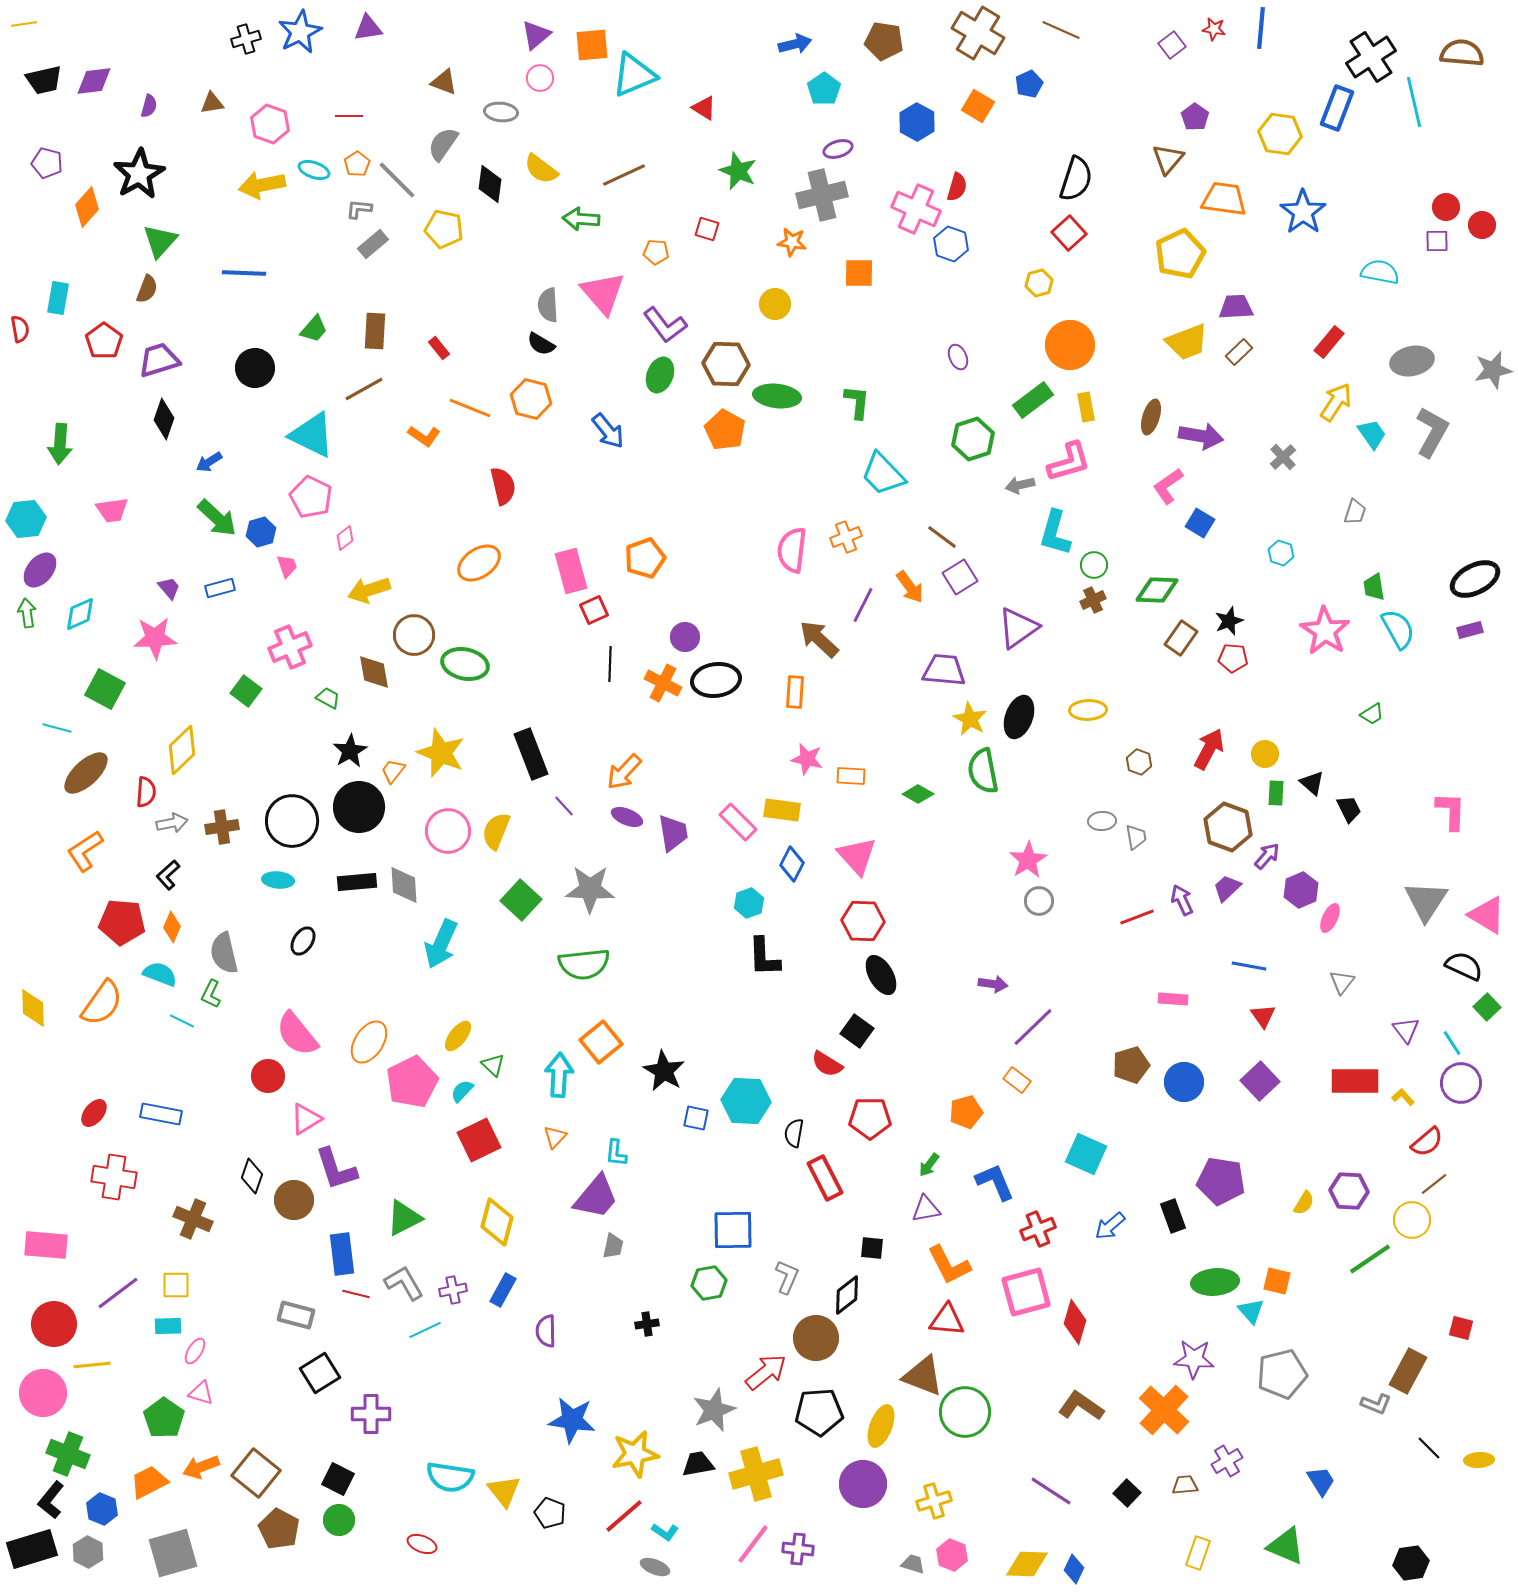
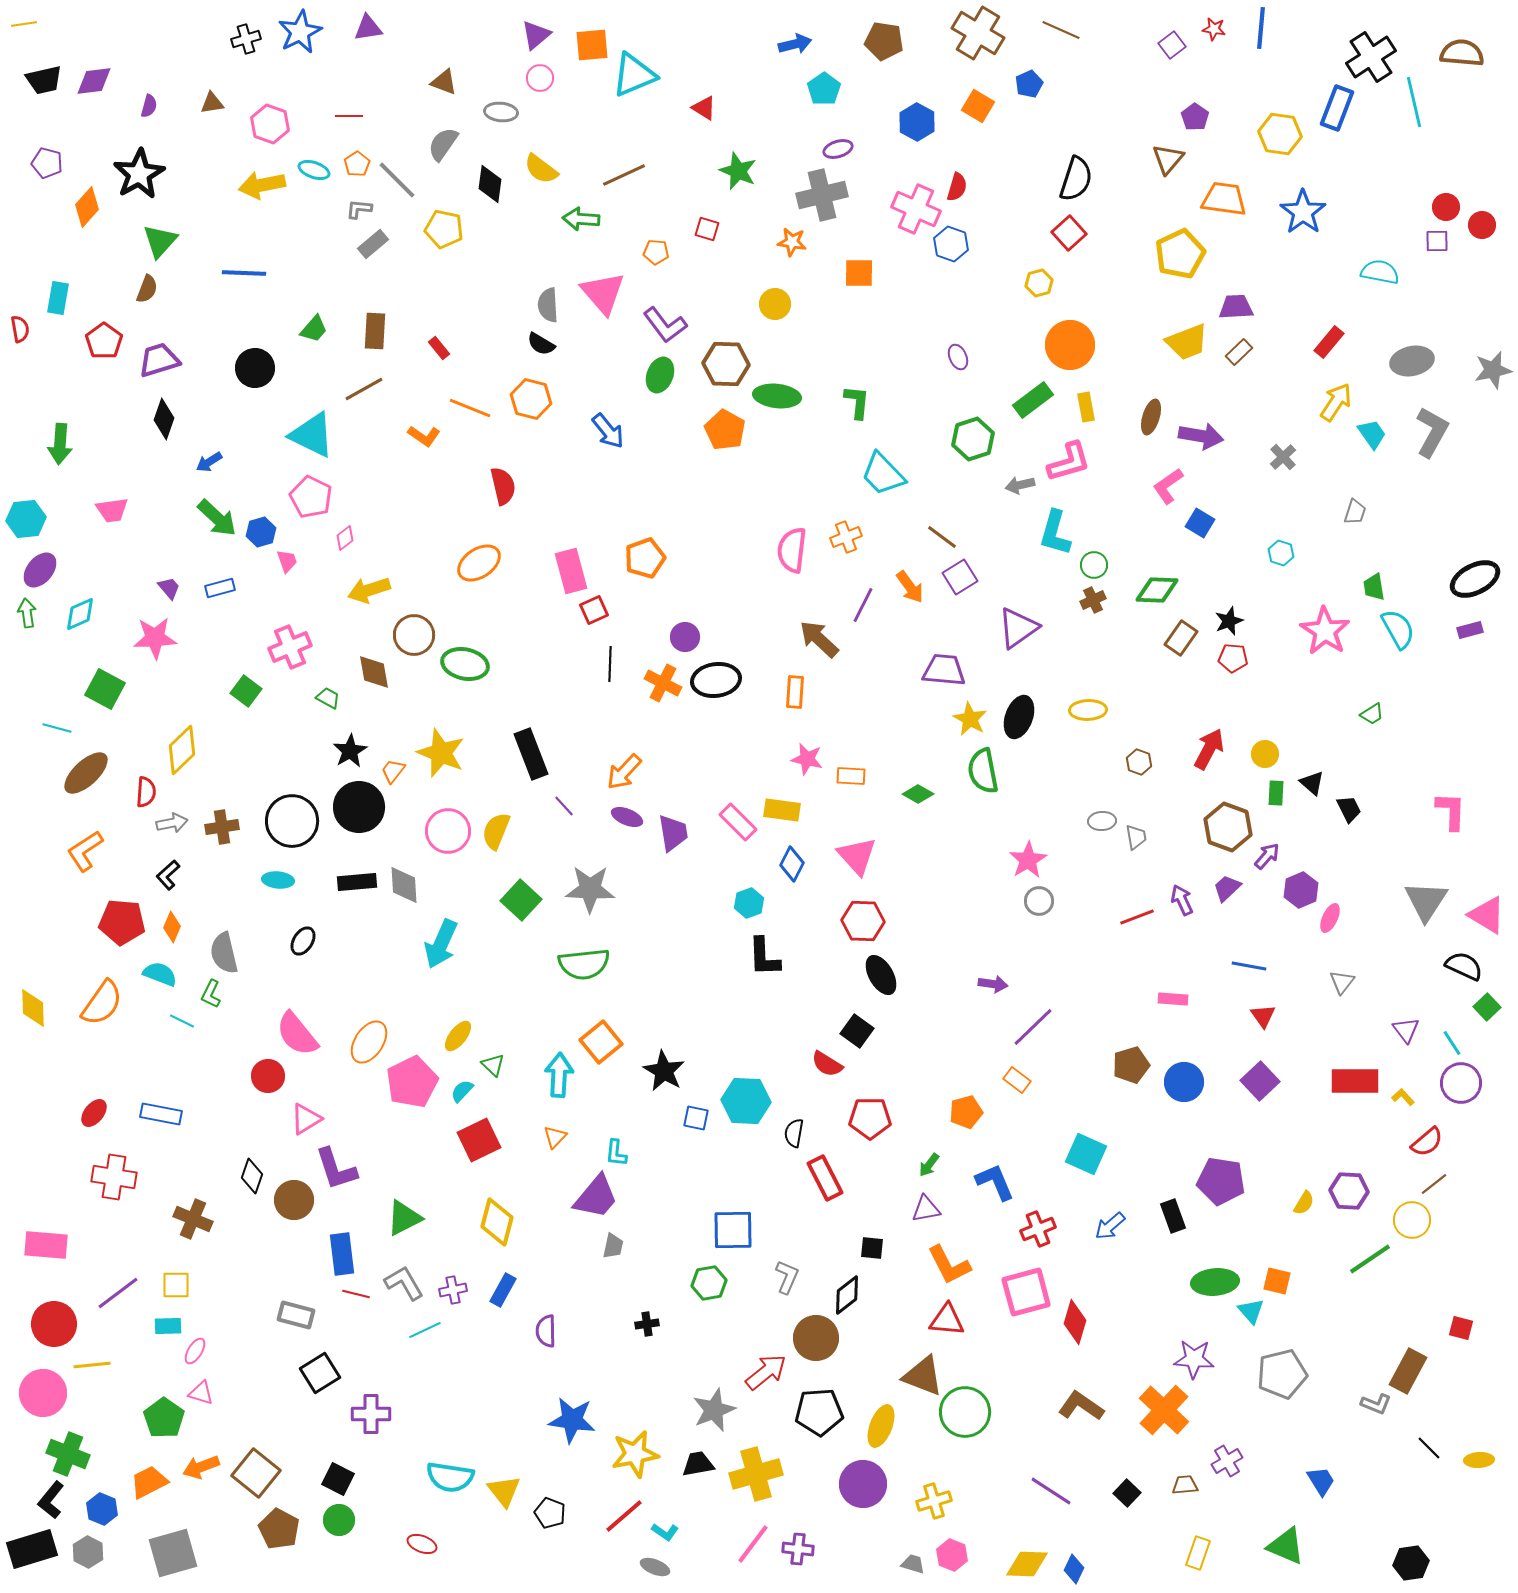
pink trapezoid at (287, 566): moved 5 px up
